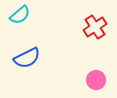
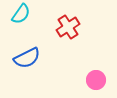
cyan semicircle: moved 1 px right, 1 px up; rotated 15 degrees counterclockwise
red cross: moved 27 px left
